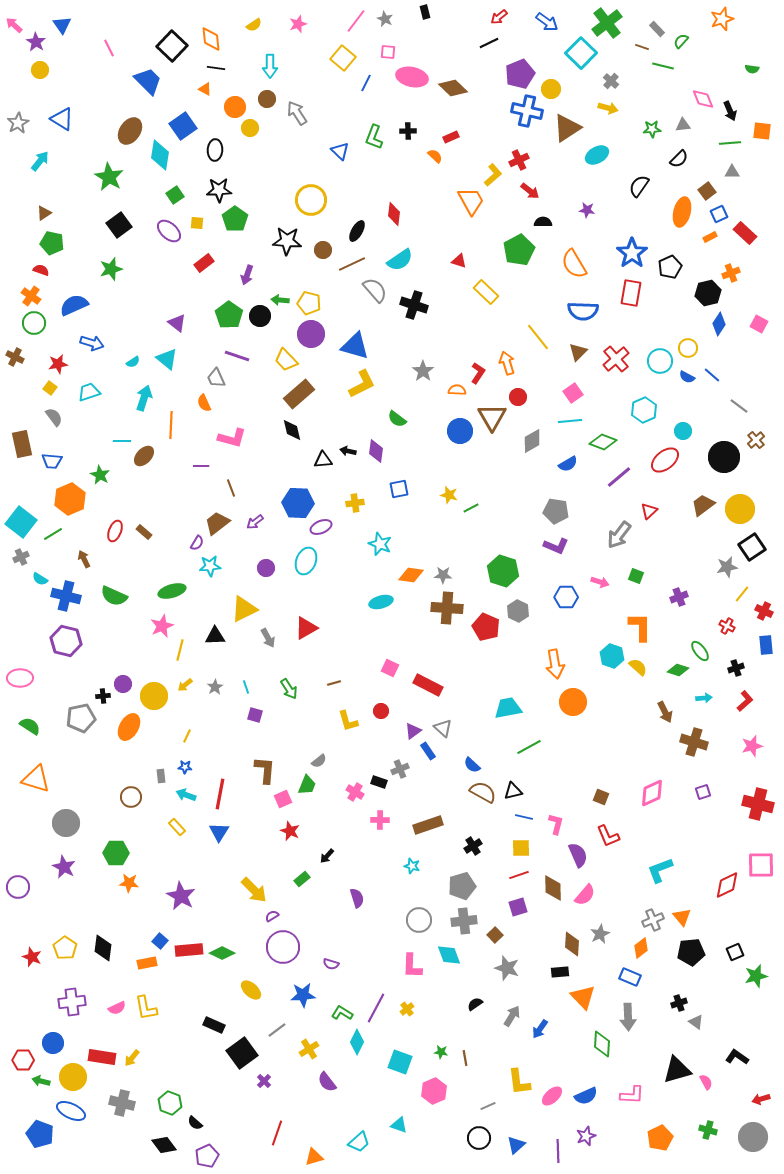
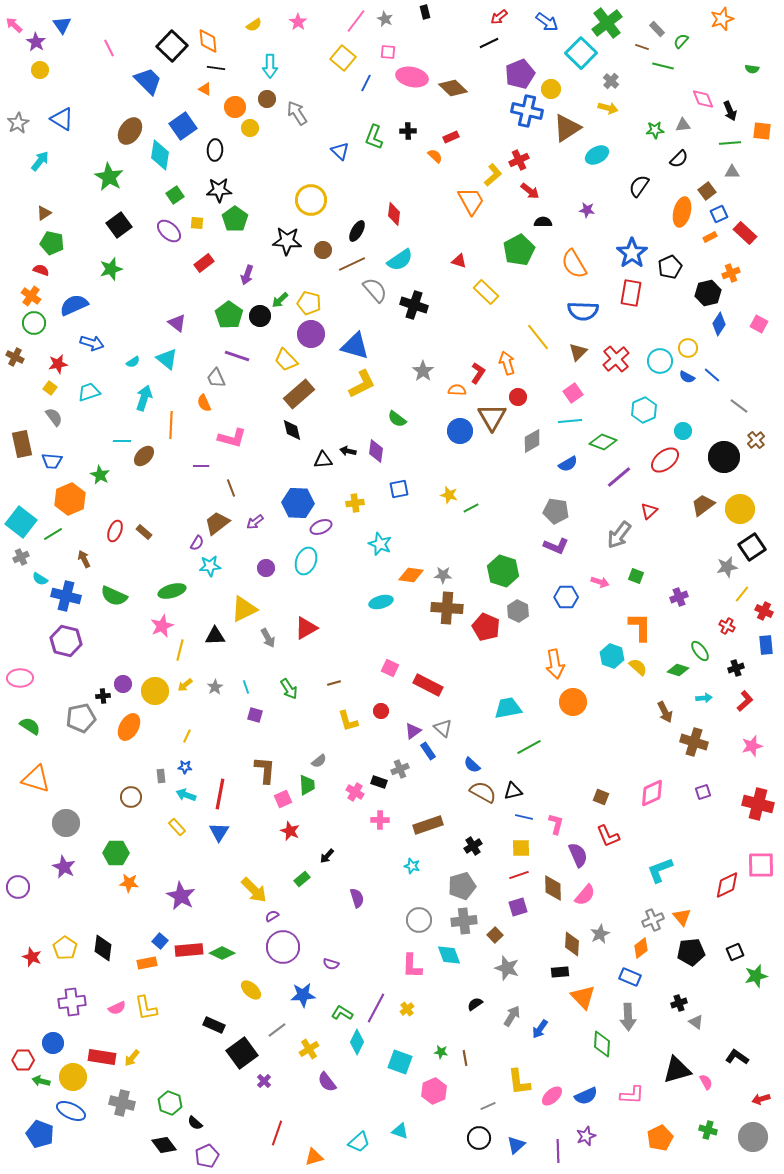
pink star at (298, 24): moved 2 px up; rotated 18 degrees counterclockwise
orange diamond at (211, 39): moved 3 px left, 2 px down
green star at (652, 129): moved 3 px right, 1 px down
green arrow at (280, 300): rotated 48 degrees counterclockwise
yellow circle at (154, 696): moved 1 px right, 5 px up
green trapezoid at (307, 785): rotated 25 degrees counterclockwise
cyan triangle at (399, 1125): moved 1 px right, 6 px down
